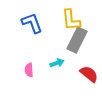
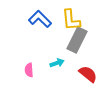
blue L-shape: moved 8 px right, 4 px up; rotated 25 degrees counterclockwise
red semicircle: moved 1 px left
